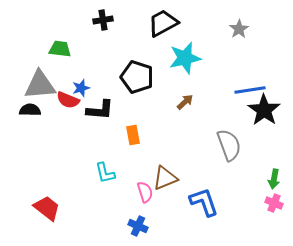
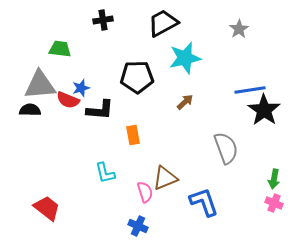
black pentagon: rotated 20 degrees counterclockwise
gray semicircle: moved 3 px left, 3 px down
